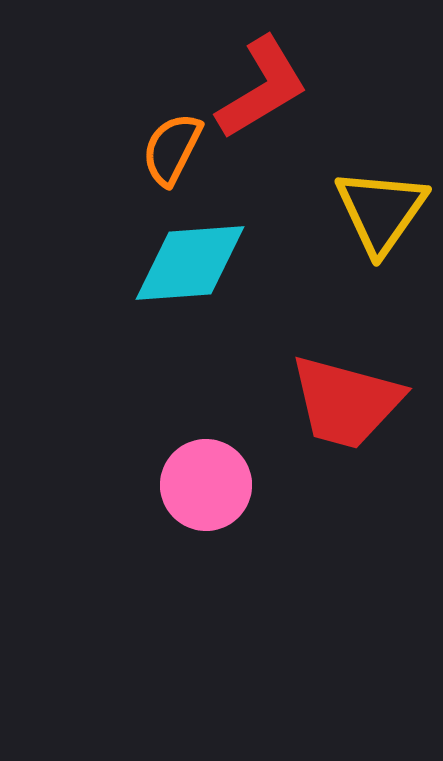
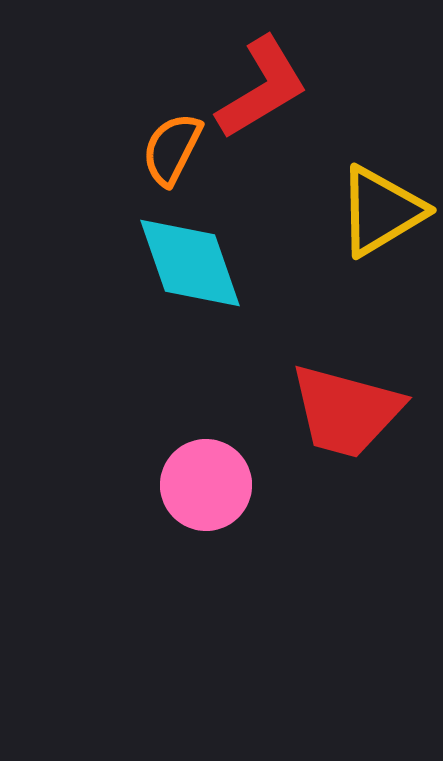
yellow triangle: rotated 24 degrees clockwise
cyan diamond: rotated 75 degrees clockwise
red trapezoid: moved 9 px down
